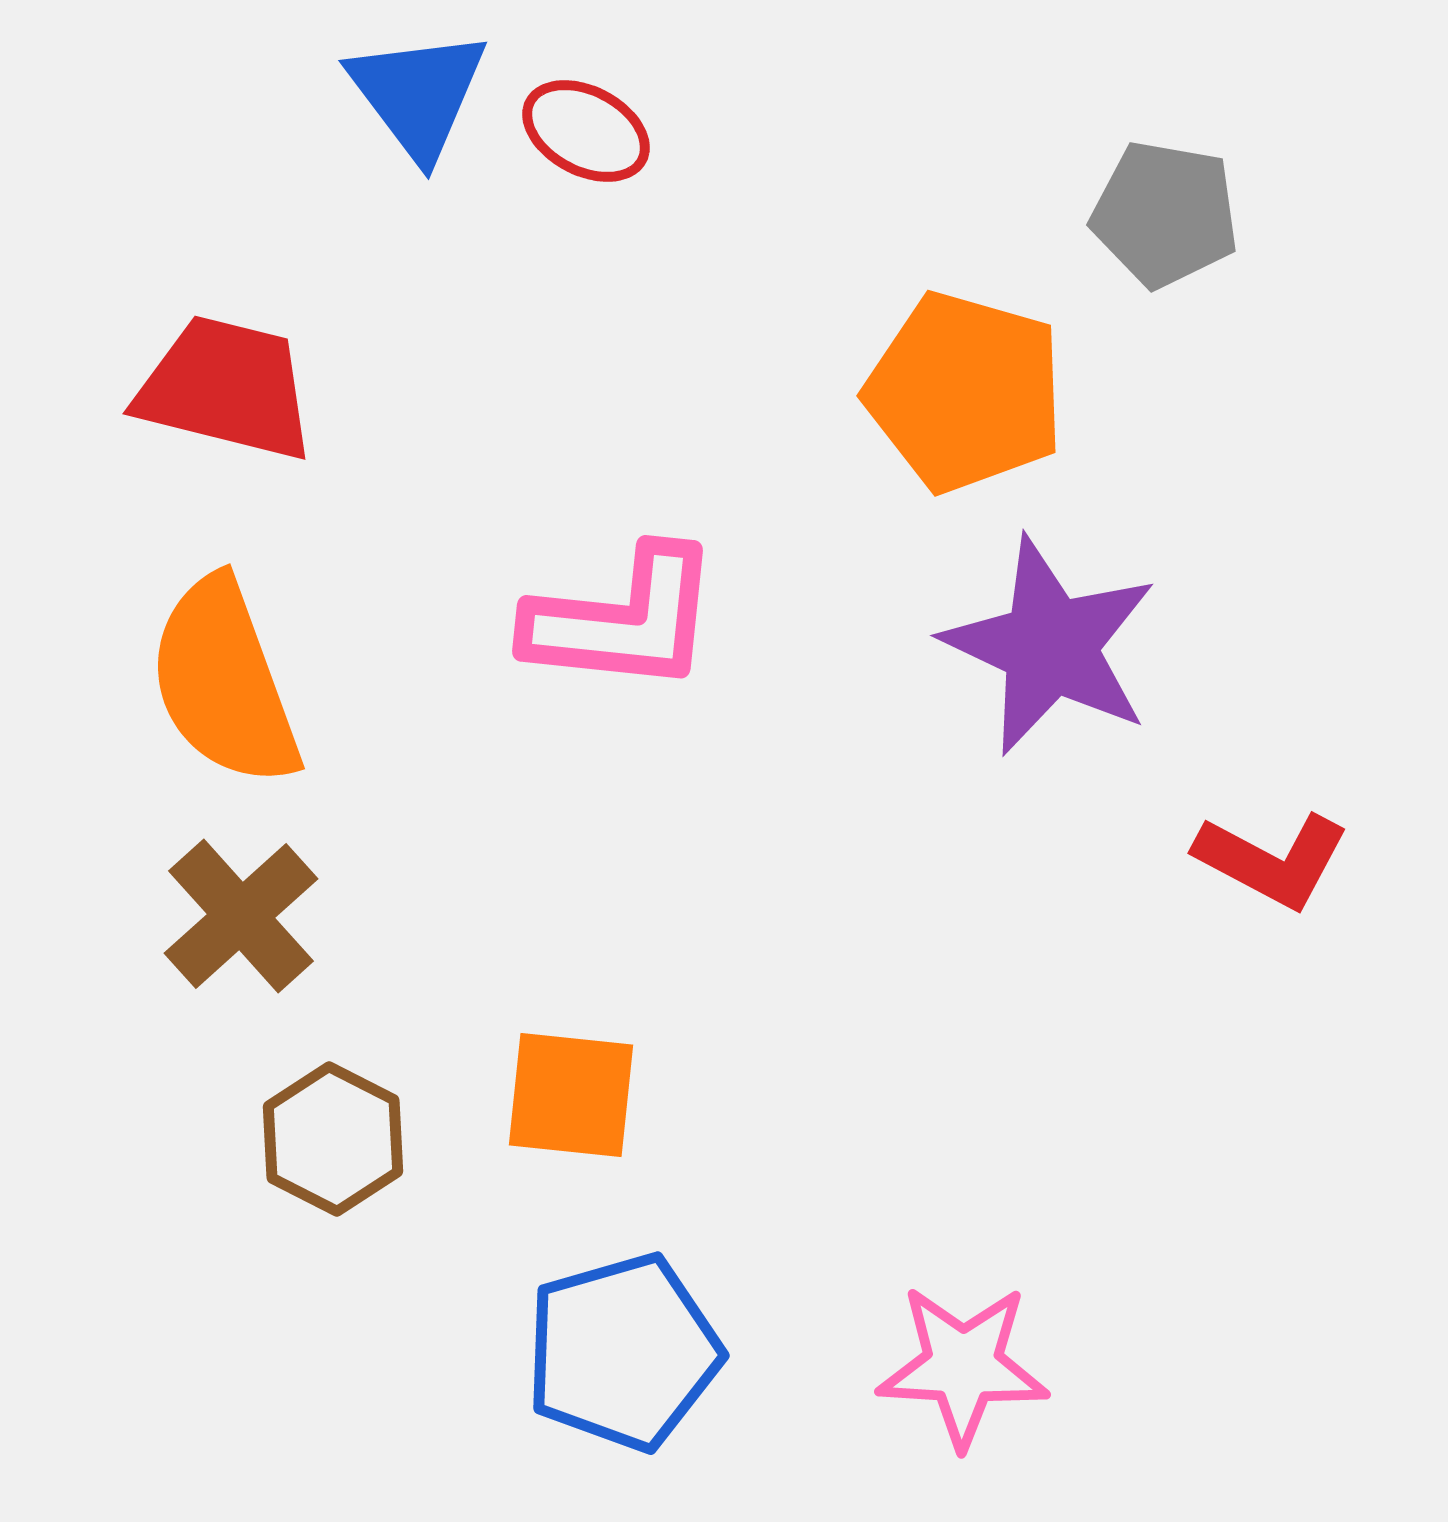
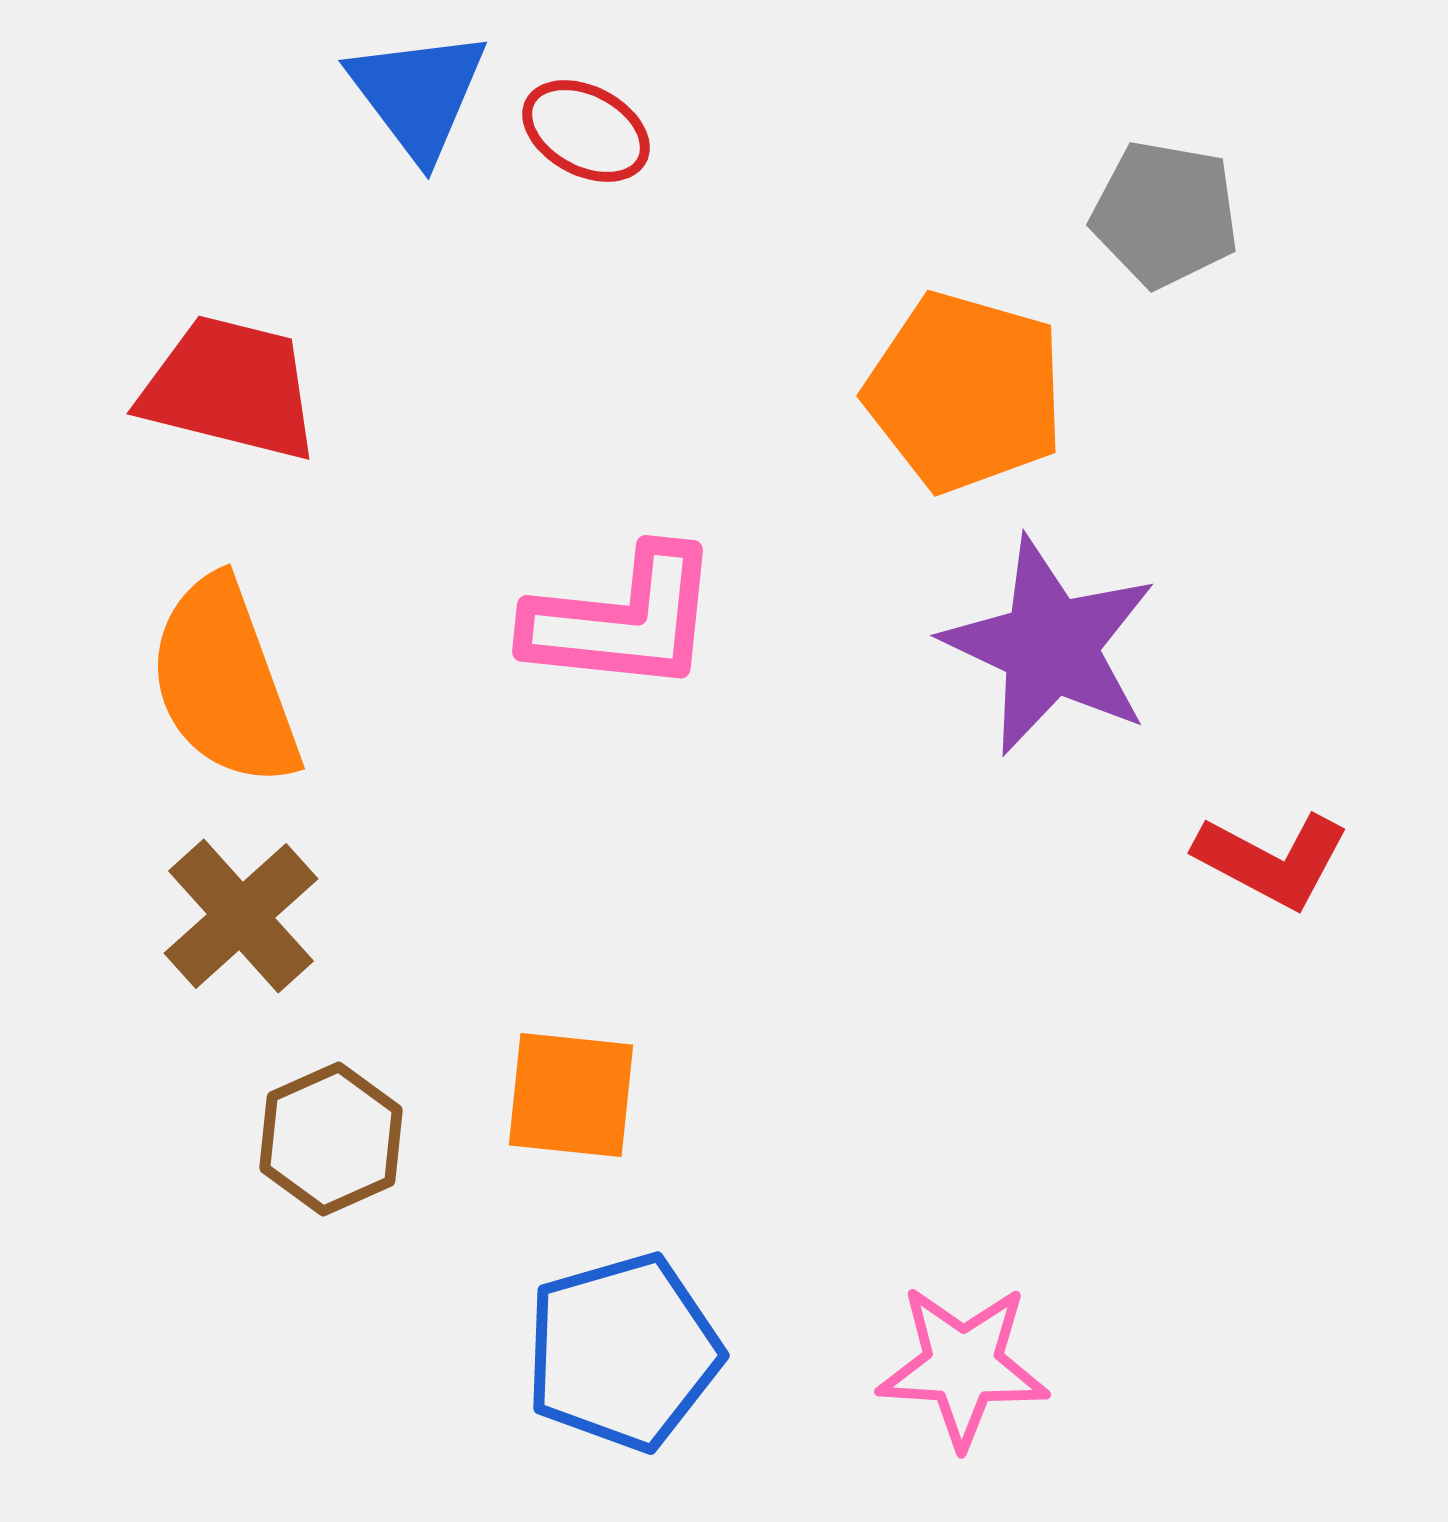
red trapezoid: moved 4 px right
brown hexagon: moved 2 px left; rotated 9 degrees clockwise
